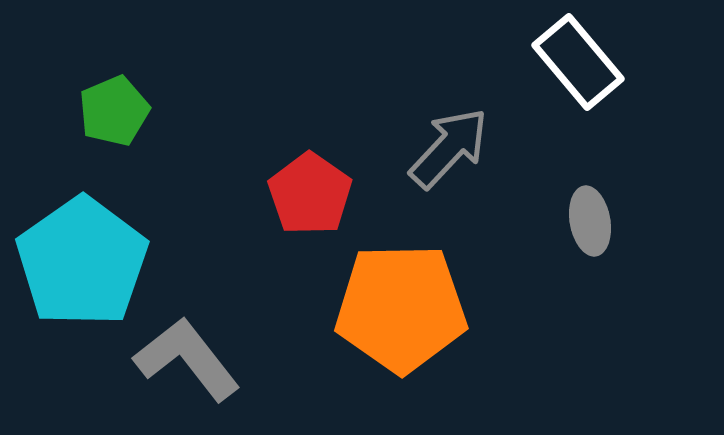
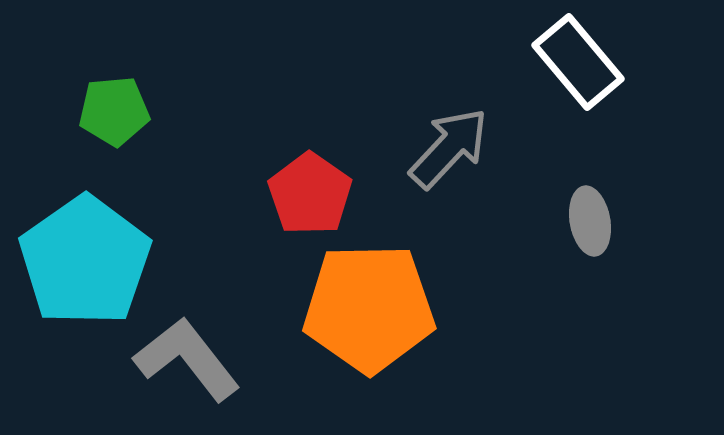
green pentagon: rotated 18 degrees clockwise
cyan pentagon: moved 3 px right, 1 px up
orange pentagon: moved 32 px left
